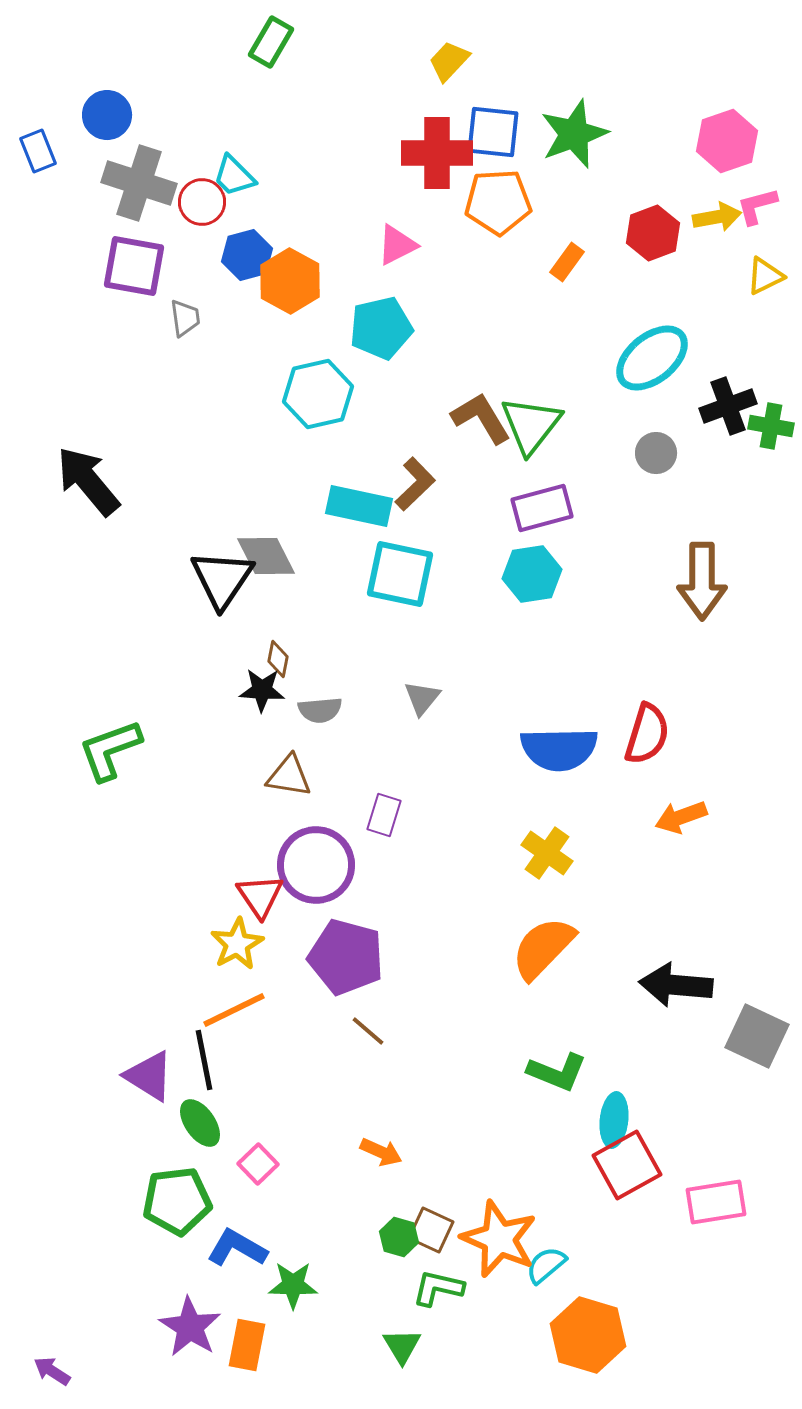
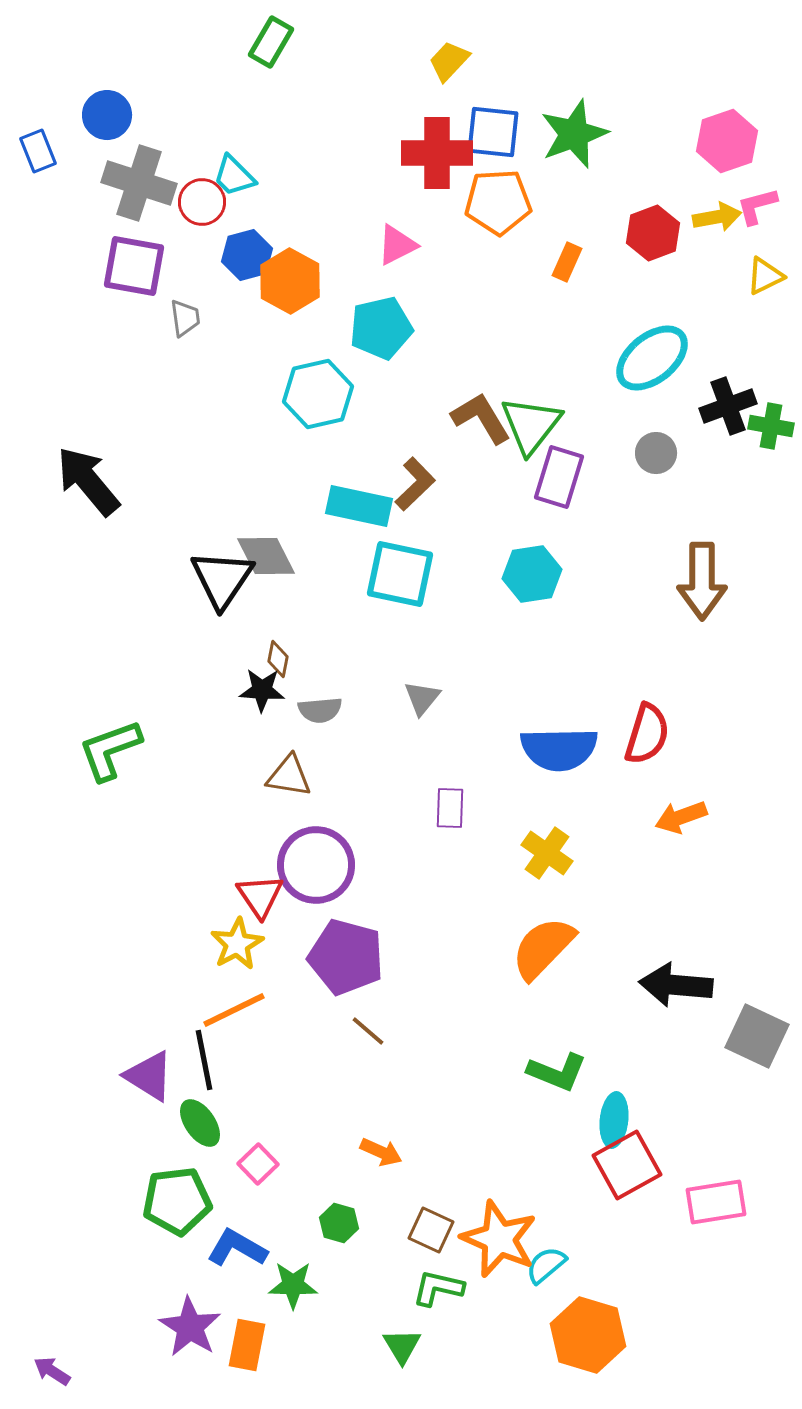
orange rectangle at (567, 262): rotated 12 degrees counterclockwise
purple rectangle at (542, 508): moved 17 px right, 31 px up; rotated 58 degrees counterclockwise
purple rectangle at (384, 815): moved 66 px right, 7 px up; rotated 15 degrees counterclockwise
green hexagon at (399, 1237): moved 60 px left, 14 px up
